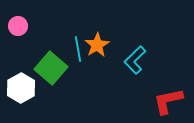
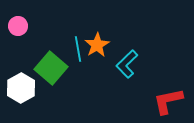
cyan L-shape: moved 8 px left, 4 px down
